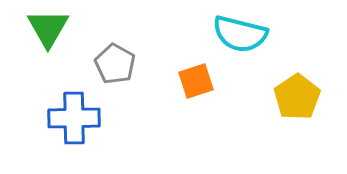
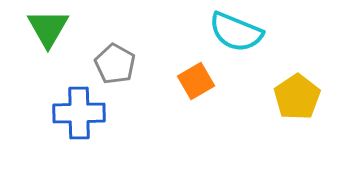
cyan semicircle: moved 4 px left, 2 px up; rotated 8 degrees clockwise
orange square: rotated 12 degrees counterclockwise
blue cross: moved 5 px right, 5 px up
